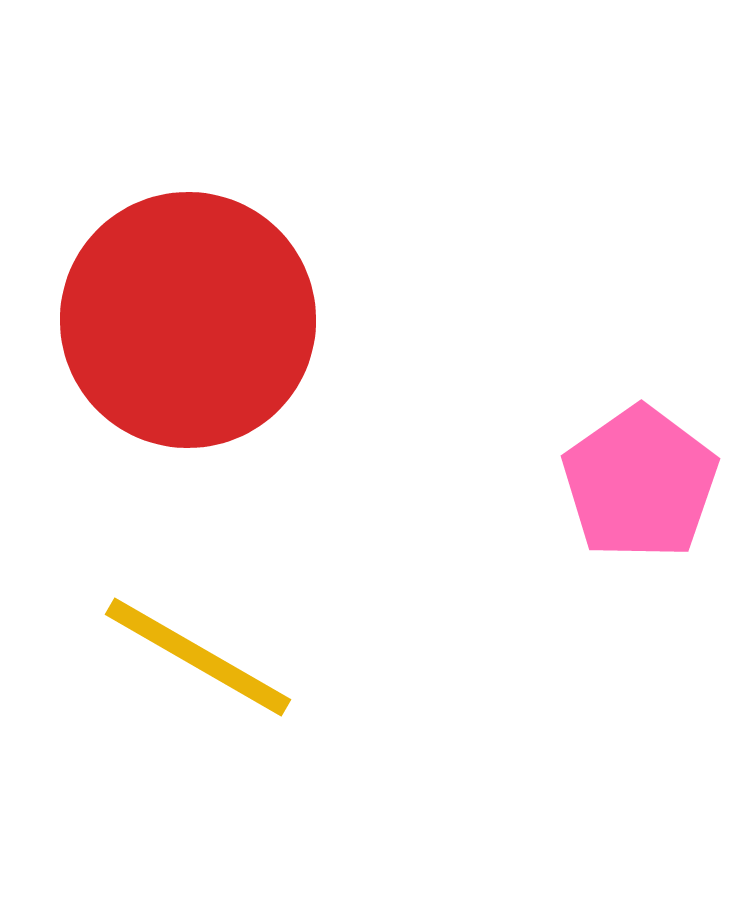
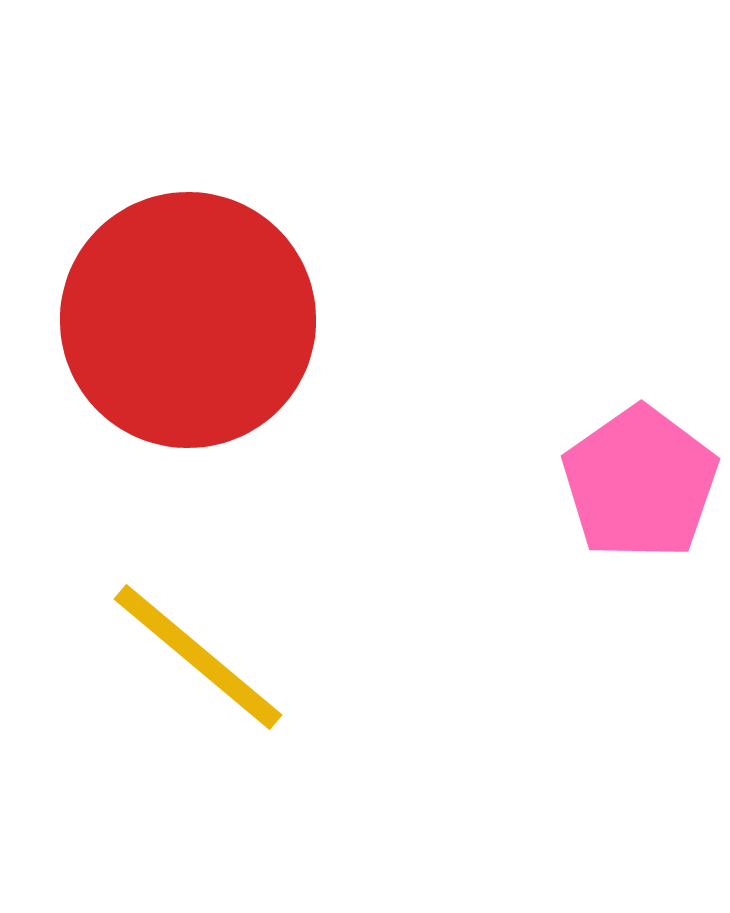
yellow line: rotated 10 degrees clockwise
